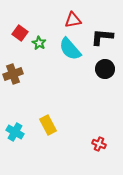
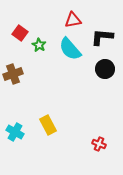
green star: moved 2 px down
